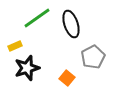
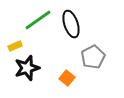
green line: moved 1 px right, 2 px down
